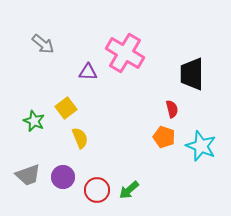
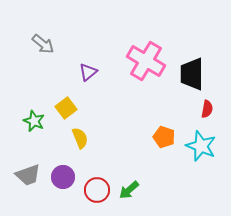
pink cross: moved 21 px right, 8 px down
purple triangle: rotated 42 degrees counterclockwise
red semicircle: moved 35 px right; rotated 24 degrees clockwise
